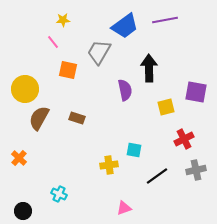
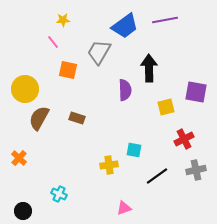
purple semicircle: rotated 10 degrees clockwise
